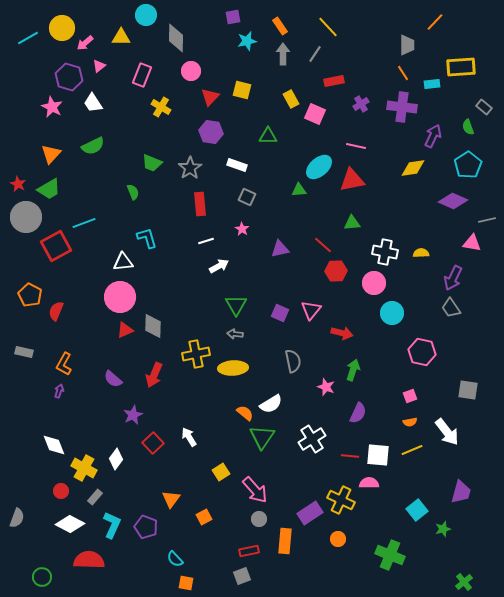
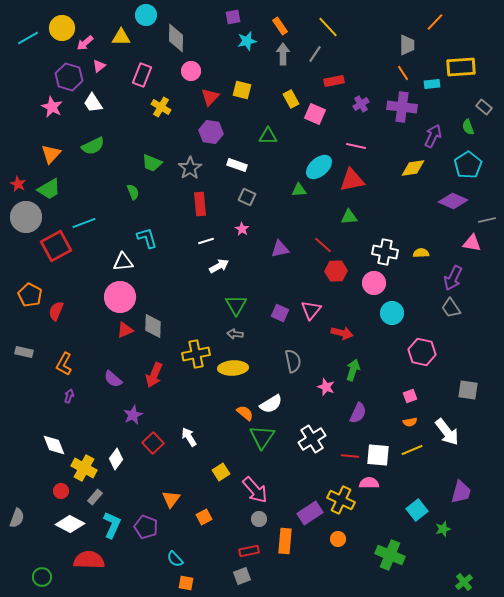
green triangle at (352, 223): moved 3 px left, 6 px up
purple arrow at (59, 391): moved 10 px right, 5 px down
